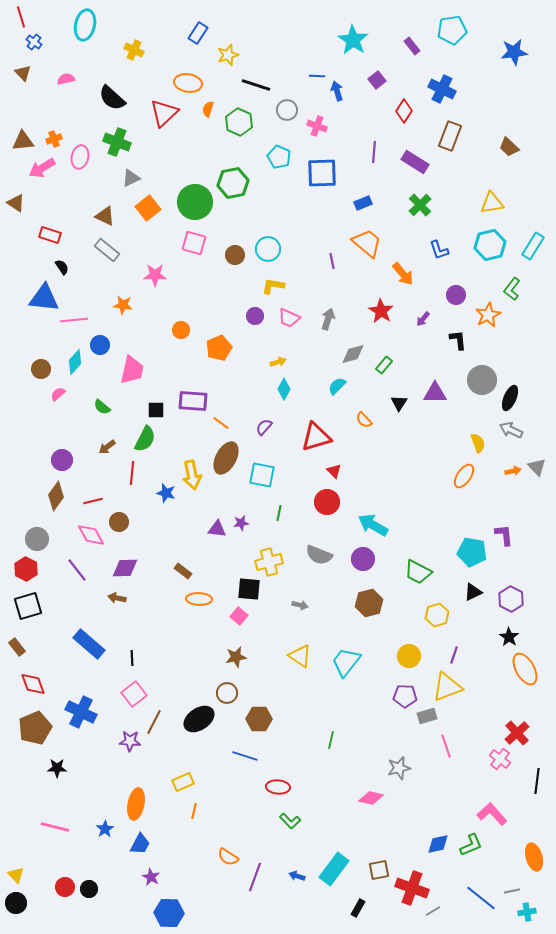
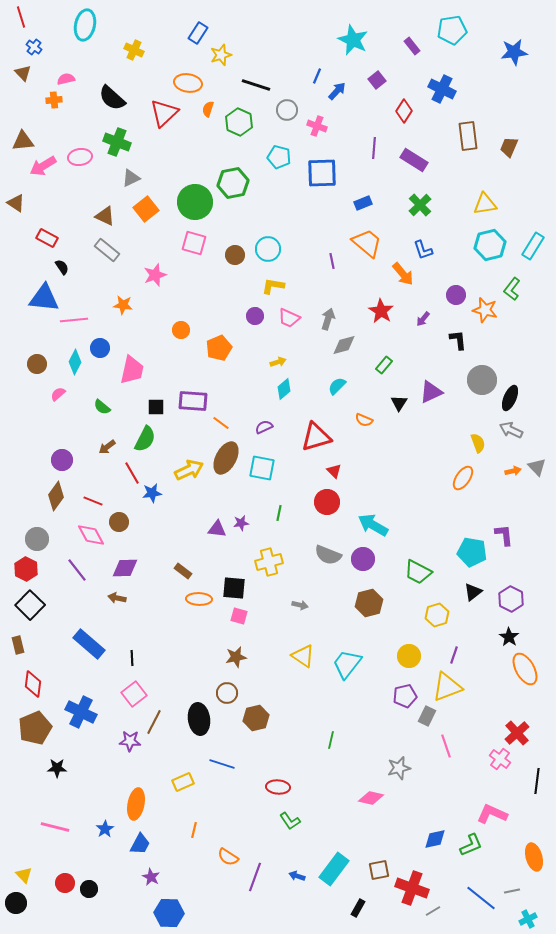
cyan star at (353, 40): rotated 8 degrees counterclockwise
blue cross at (34, 42): moved 5 px down
yellow star at (228, 55): moved 7 px left
blue line at (317, 76): rotated 70 degrees counterclockwise
blue arrow at (337, 91): rotated 60 degrees clockwise
brown rectangle at (450, 136): moved 18 px right; rotated 28 degrees counterclockwise
orange cross at (54, 139): moved 39 px up; rotated 14 degrees clockwise
brown trapezoid at (509, 147): rotated 70 degrees clockwise
purple line at (374, 152): moved 4 px up
pink ellipse at (80, 157): rotated 70 degrees clockwise
cyan pentagon at (279, 157): rotated 10 degrees counterclockwise
purple rectangle at (415, 162): moved 1 px left, 2 px up
pink arrow at (42, 168): moved 1 px right, 2 px up
yellow triangle at (492, 203): moved 7 px left, 1 px down
orange square at (148, 208): moved 2 px left, 1 px down
red rectangle at (50, 235): moved 3 px left, 3 px down; rotated 10 degrees clockwise
blue L-shape at (439, 250): moved 16 px left
pink star at (155, 275): rotated 20 degrees counterclockwise
orange star at (488, 315): moved 3 px left, 5 px up; rotated 30 degrees counterclockwise
blue circle at (100, 345): moved 3 px down
gray diamond at (353, 354): moved 9 px left, 9 px up
cyan diamond at (75, 362): rotated 15 degrees counterclockwise
brown circle at (41, 369): moved 4 px left, 5 px up
cyan diamond at (284, 389): rotated 20 degrees clockwise
purple triangle at (435, 393): moved 4 px left, 1 px up; rotated 25 degrees counterclockwise
black square at (156, 410): moved 3 px up
orange semicircle at (364, 420): rotated 24 degrees counterclockwise
purple semicircle at (264, 427): rotated 24 degrees clockwise
red line at (132, 473): rotated 35 degrees counterclockwise
yellow arrow at (192, 475): moved 3 px left, 5 px up; rotated 104 degrees counterclockwise
cyan square at (262, 475): moved 7 px up
orange ellipse at (464, 476): moved 1 px left, 2 px down
blue star at (166, 493): moved 14 px left; rotated 24 degrees counterclockwise
red line at (93, 501): rotated 36 degrees clockwise
gray semicircle at (319, 555): moved 9 px right
black square at (249, 589): moved 15 px left, 1 px up
black triangle at (473, 592): rotated 12 degrees counterclockwise
black square at (28, 606): moved 2 px right, 1 px up; rotated 28 degrees counterclockwise
pink square at (239, 616): rotated 24 degrees counterclockwise
brown rectangle at (17, 647): moved 1 px right, 2 px up; rotated 24 degrees clockwise
yellow triangle at (300, 656): moved 3 px right
cyan trapezoid at (346, 662): moved 1 px right, 2 px down
red diamond at (33, 684): rotated 28 degrees clockwise
purple pentagon at (405, 696): rotated 15 degrees counterclockwise
gray rectangle at (427, 716): rotated 48 degrees counterclockwise
black ellipse at (199, 719): rotated 64 degrees counterclockwise
brown hexagon at (259, 719): moved 3 px left, 1 px up; rotated 15 degrees counterclockwise
blue line at (245, 756): moved 23 px left, 8 px down
orange line at (194, 811): moved 19 px down
pink L-shape at (492, 814): rotated 24 degrees counterclockwise
green L-shape at (290, 821): rotated 10 degrees clockwise
blue diamond at (438, 844): moved 3 px left, 5 px up
yellow triangle at (16, 875): moved 8 px right
red circle at (65, 887): moved 4 px up
cyan cross at (527, 912): moved 1 px right, 7 px down; rotated 18 degrees counterclockwise
